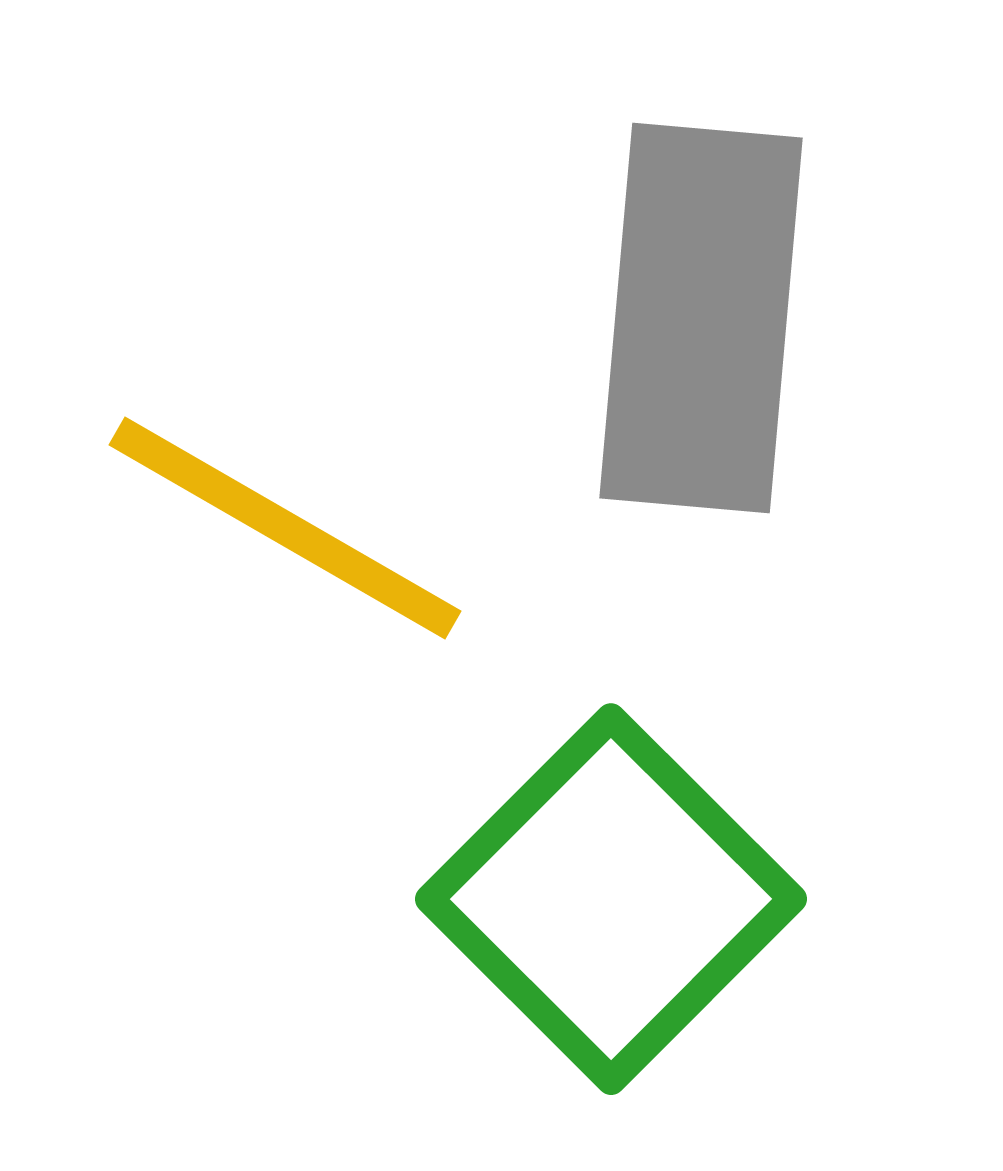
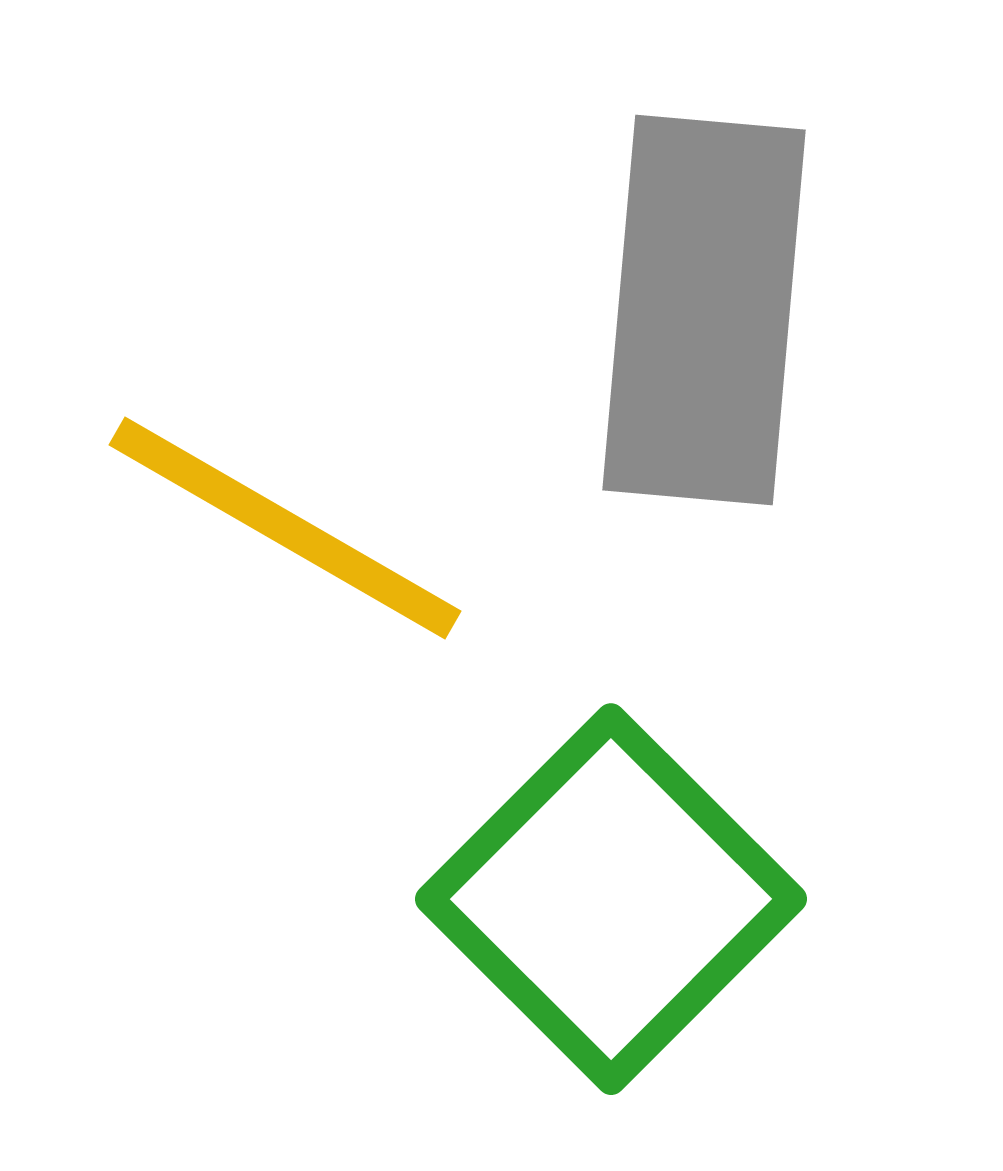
gray rectangle: moved 3 px right, 8 px up
